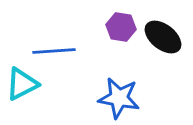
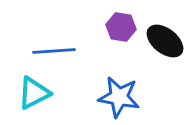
black ellipse: moved 2 px right, 4 px down
cyan triangle: moved 12 px right, 9 px down
blue star: moved 1 px up
